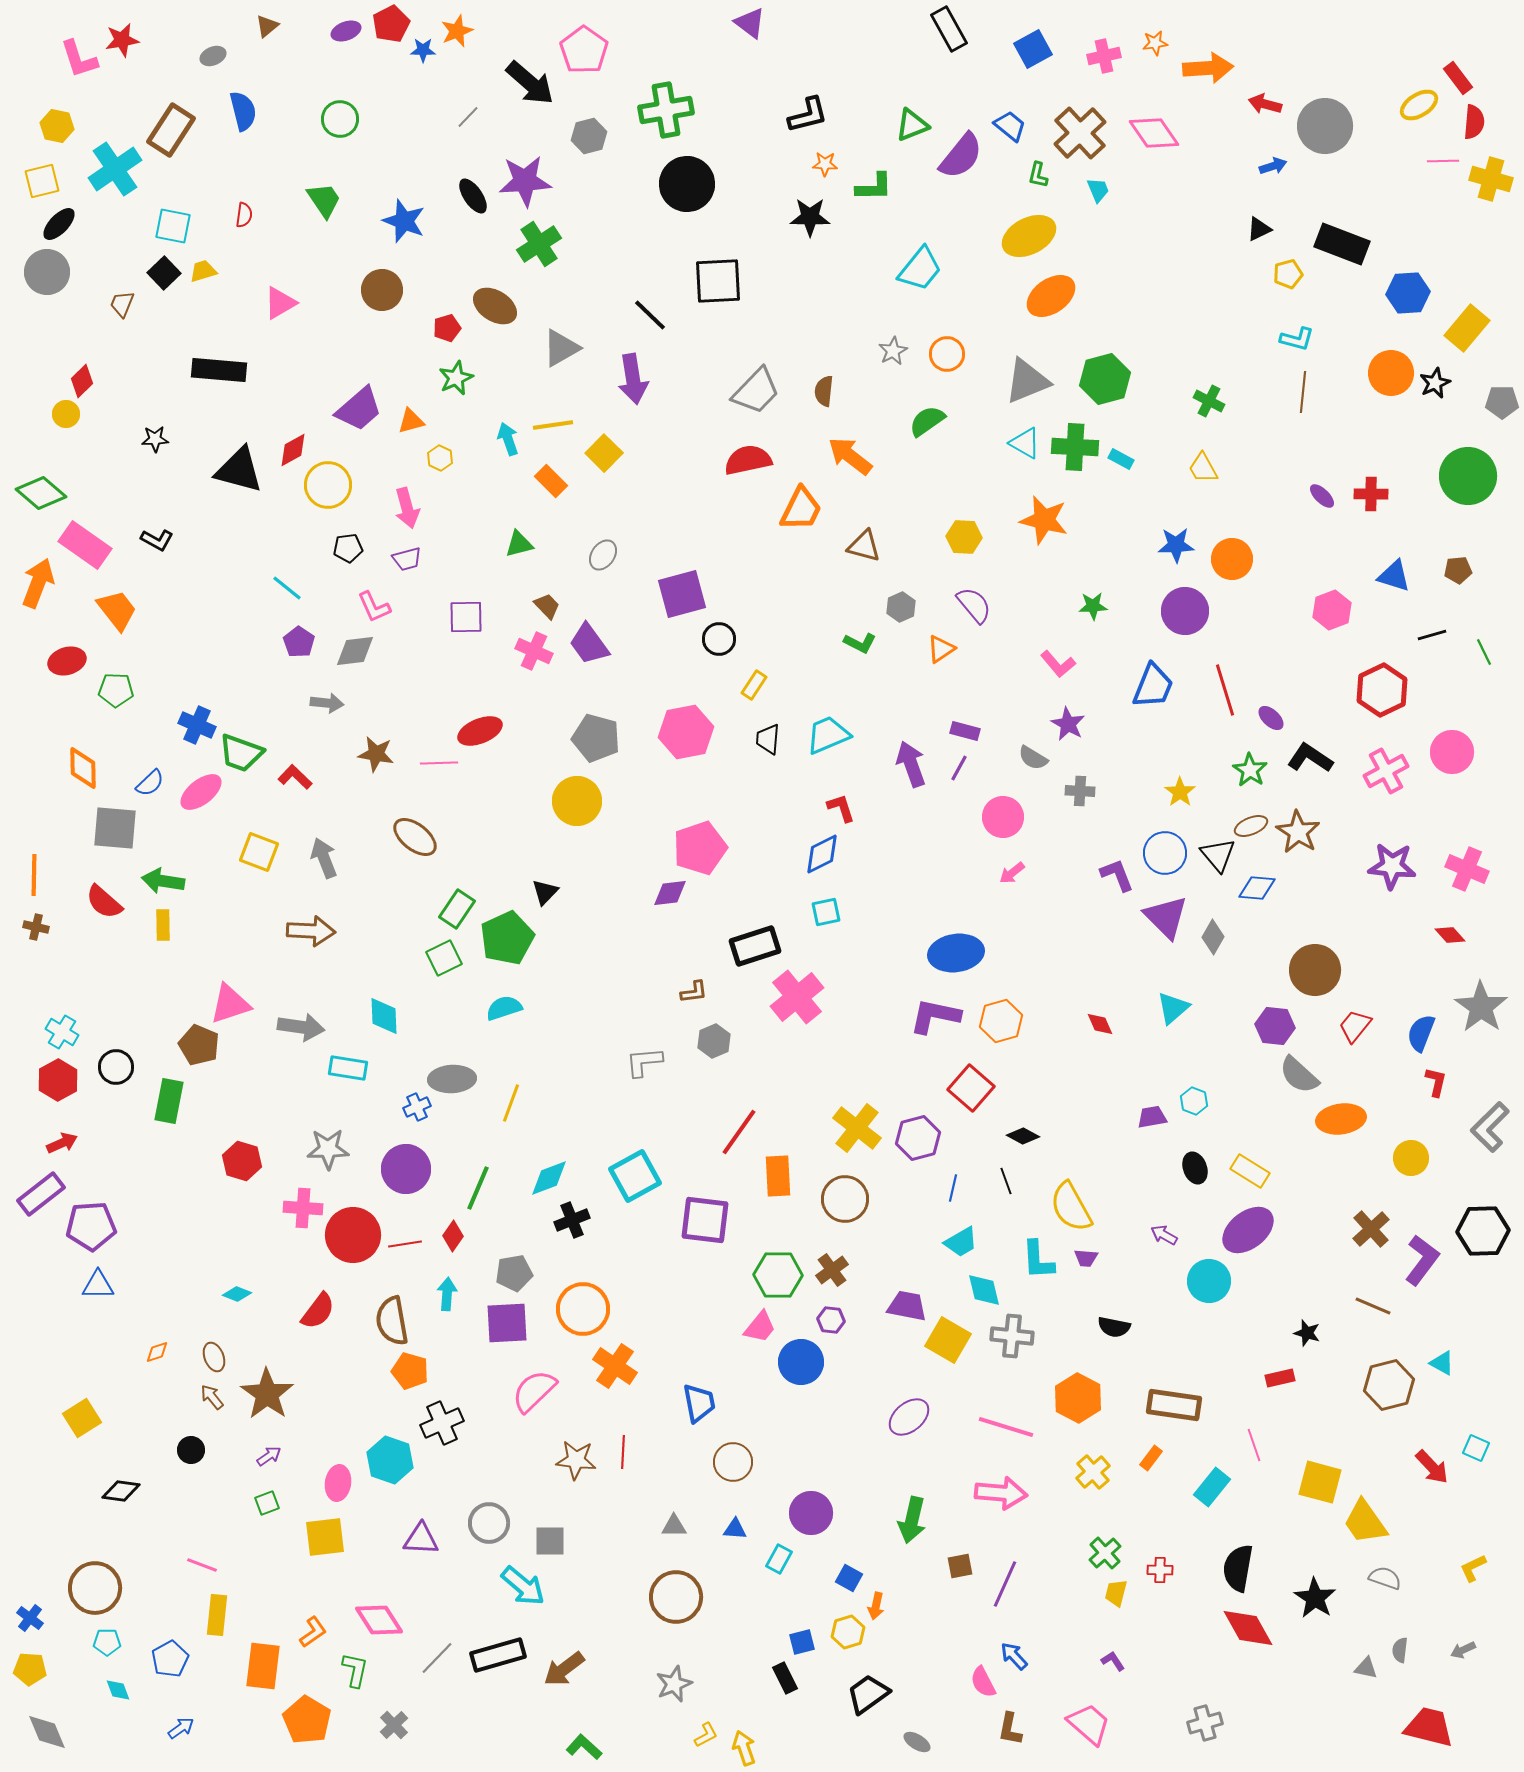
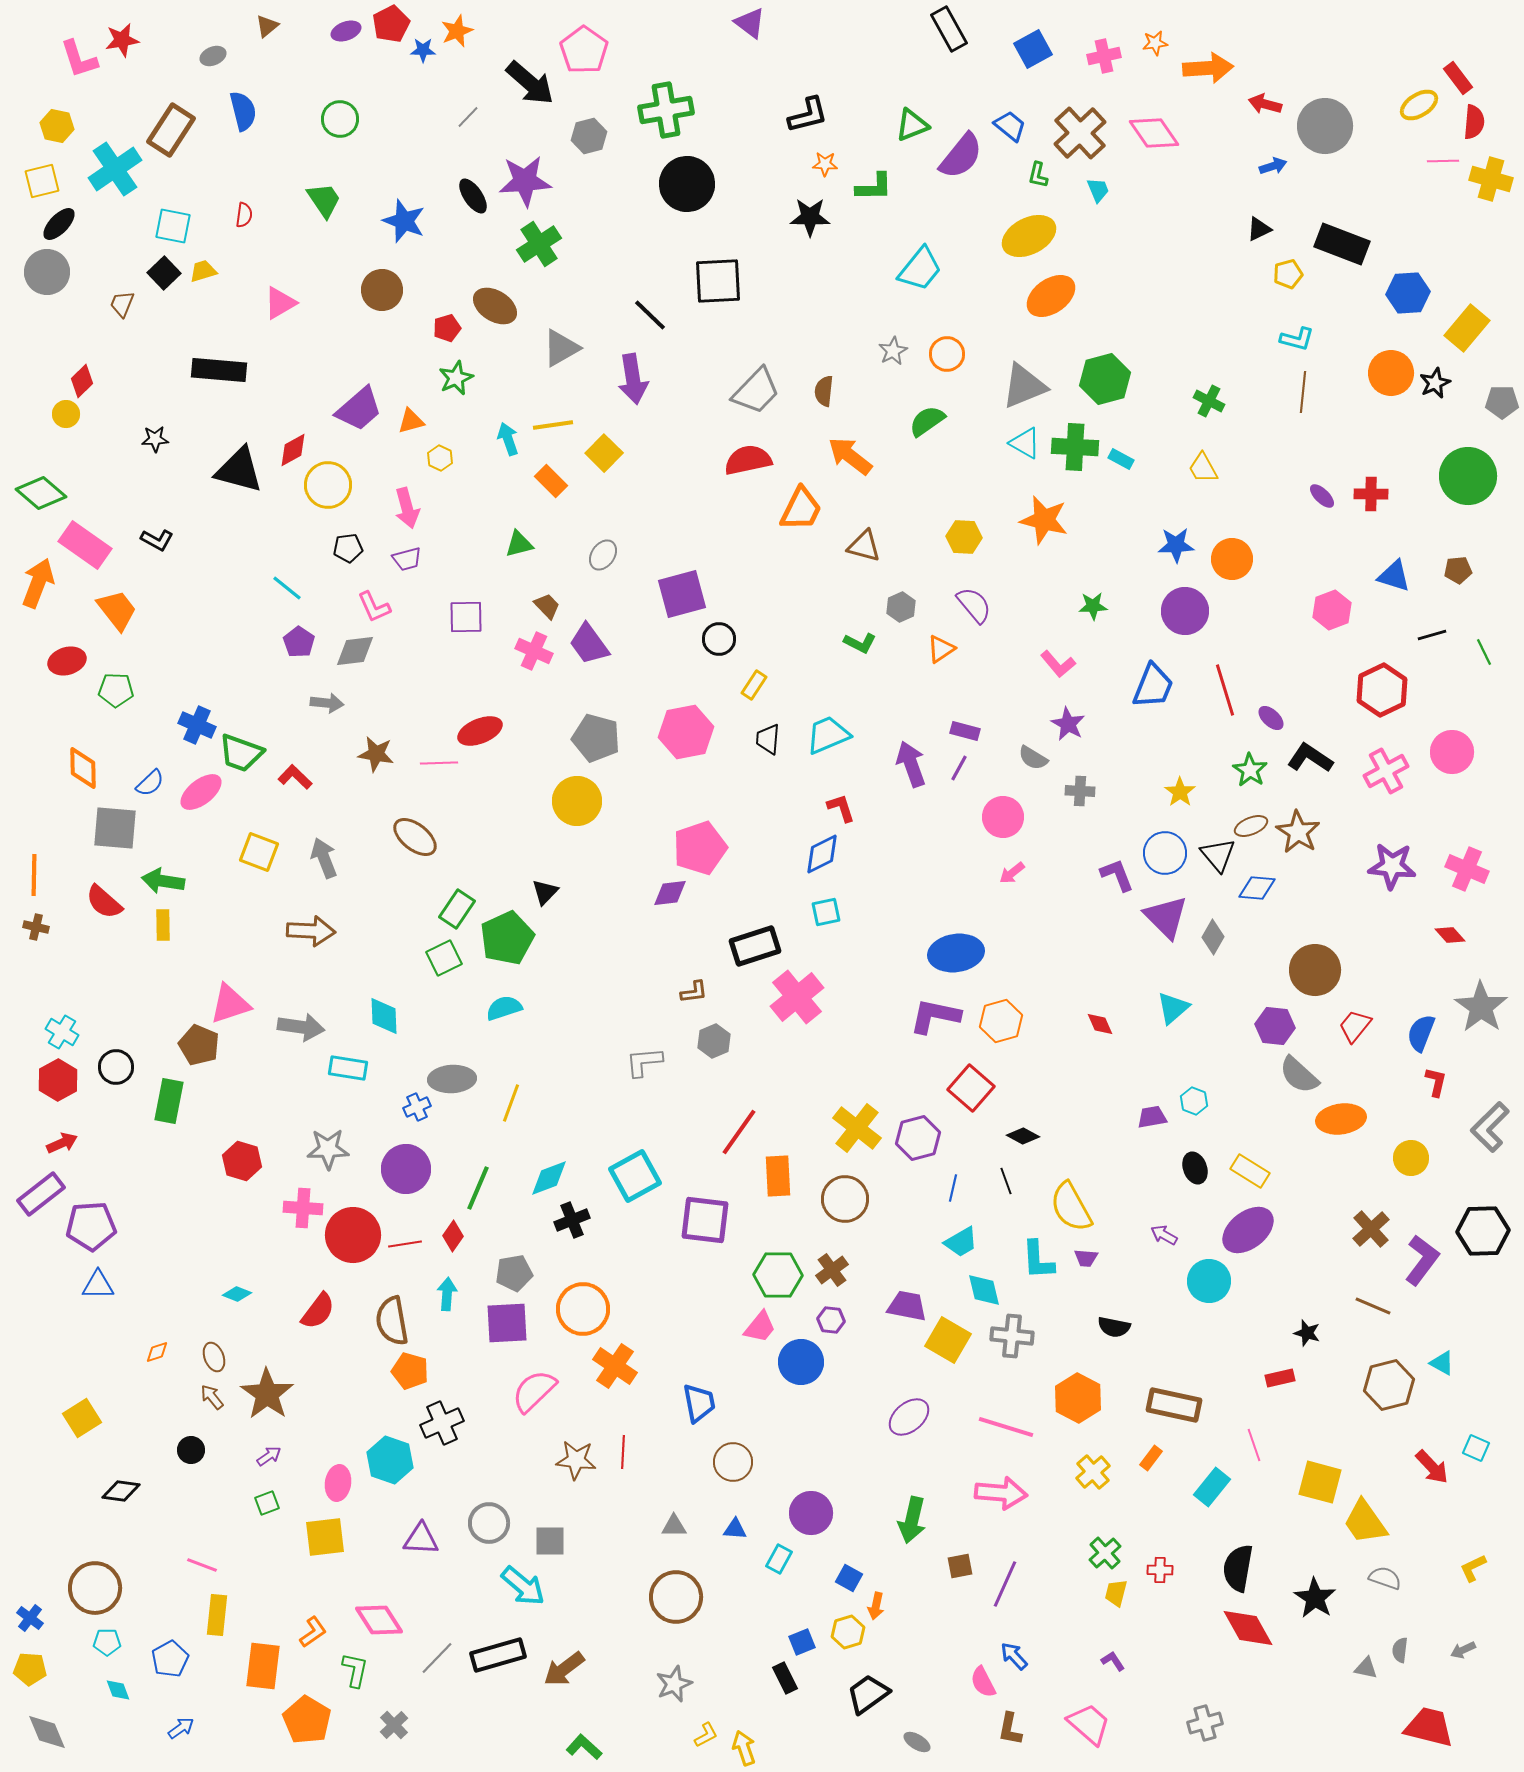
gray triangle at (1027, 381): moved 3 px left, 5 px down
brown rectangle at (1174, 1405): rotated 4 degrees clockwise
blue square at (802, 1642): rotated 8 degrees counterclockwise
